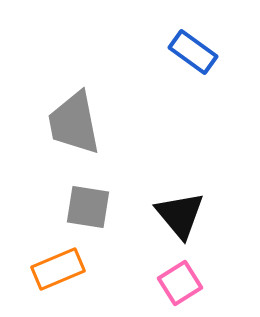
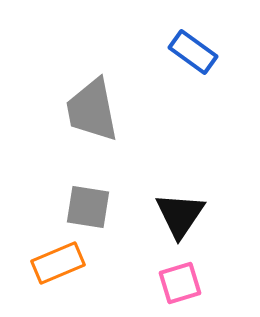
gray trapezoid: moved 18 px right, 13 px up
black triangle: rotated 14 degrees clockwise
orange rectangle: moved 6 px up
pink square: rotated 15 degrees clockwise
